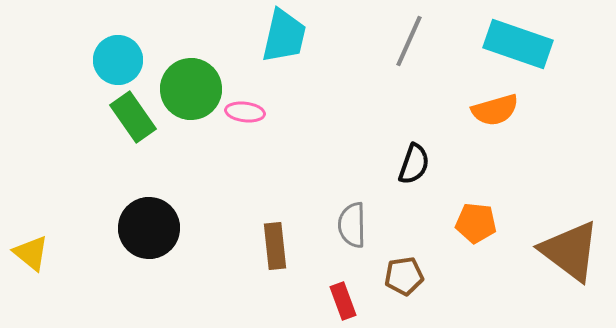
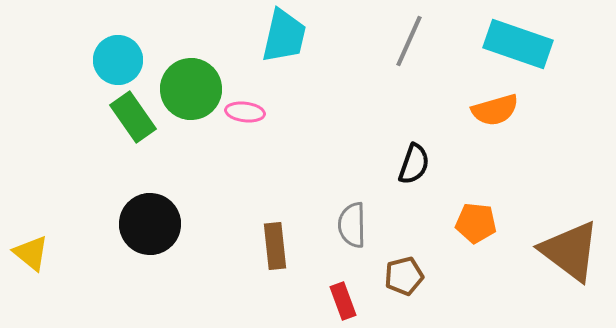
black circle: moved 1 px right, 4 px up
brown pentagon: rotated 6 degrees counterclockwise
